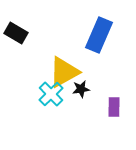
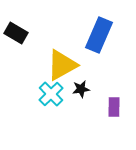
yellow triangle: moved 2 px left, 7 px up
